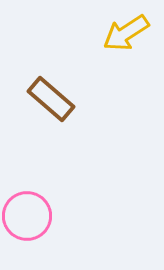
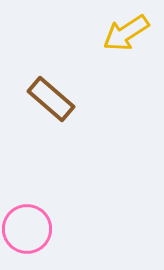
pink circle: moved 13 px down
